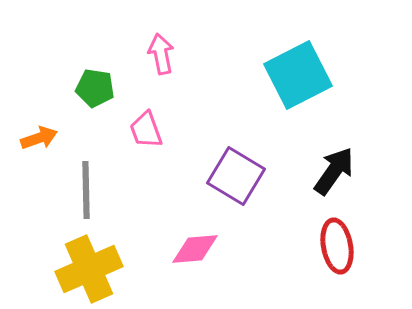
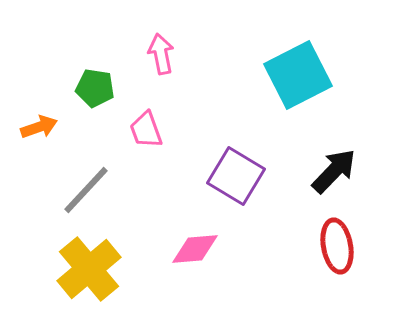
orange arrow: moved 11 px up
black arrow: rotated 9 degrees clockwise
gray line: rotated 44 degrees clockwise
yellow cross: rotated 16 degrees counterclockwise
